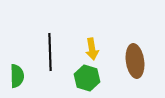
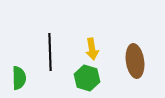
green semicircle: moved 2 px right, 2 px down
